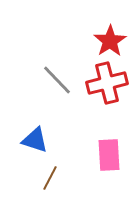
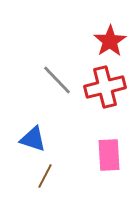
red cross: moved 2 px left, 4 px down
blue triangle: moved 2 px left, 1 px up
brown line: moved 5 px left, 2 px up
